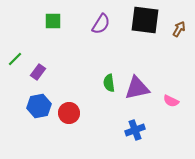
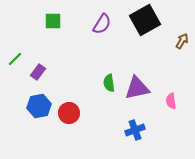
black square: rotated 36 degrees counterclockwise
purple semicircle: moved 1 px right
brown arrow: moved 3 px right, 12 px down
pink semicircle: rotated 56 degrees clockwise
